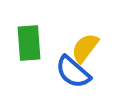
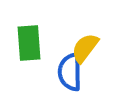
blue semicircle: moved 3 px left; rotated 48 degrees clockwise
